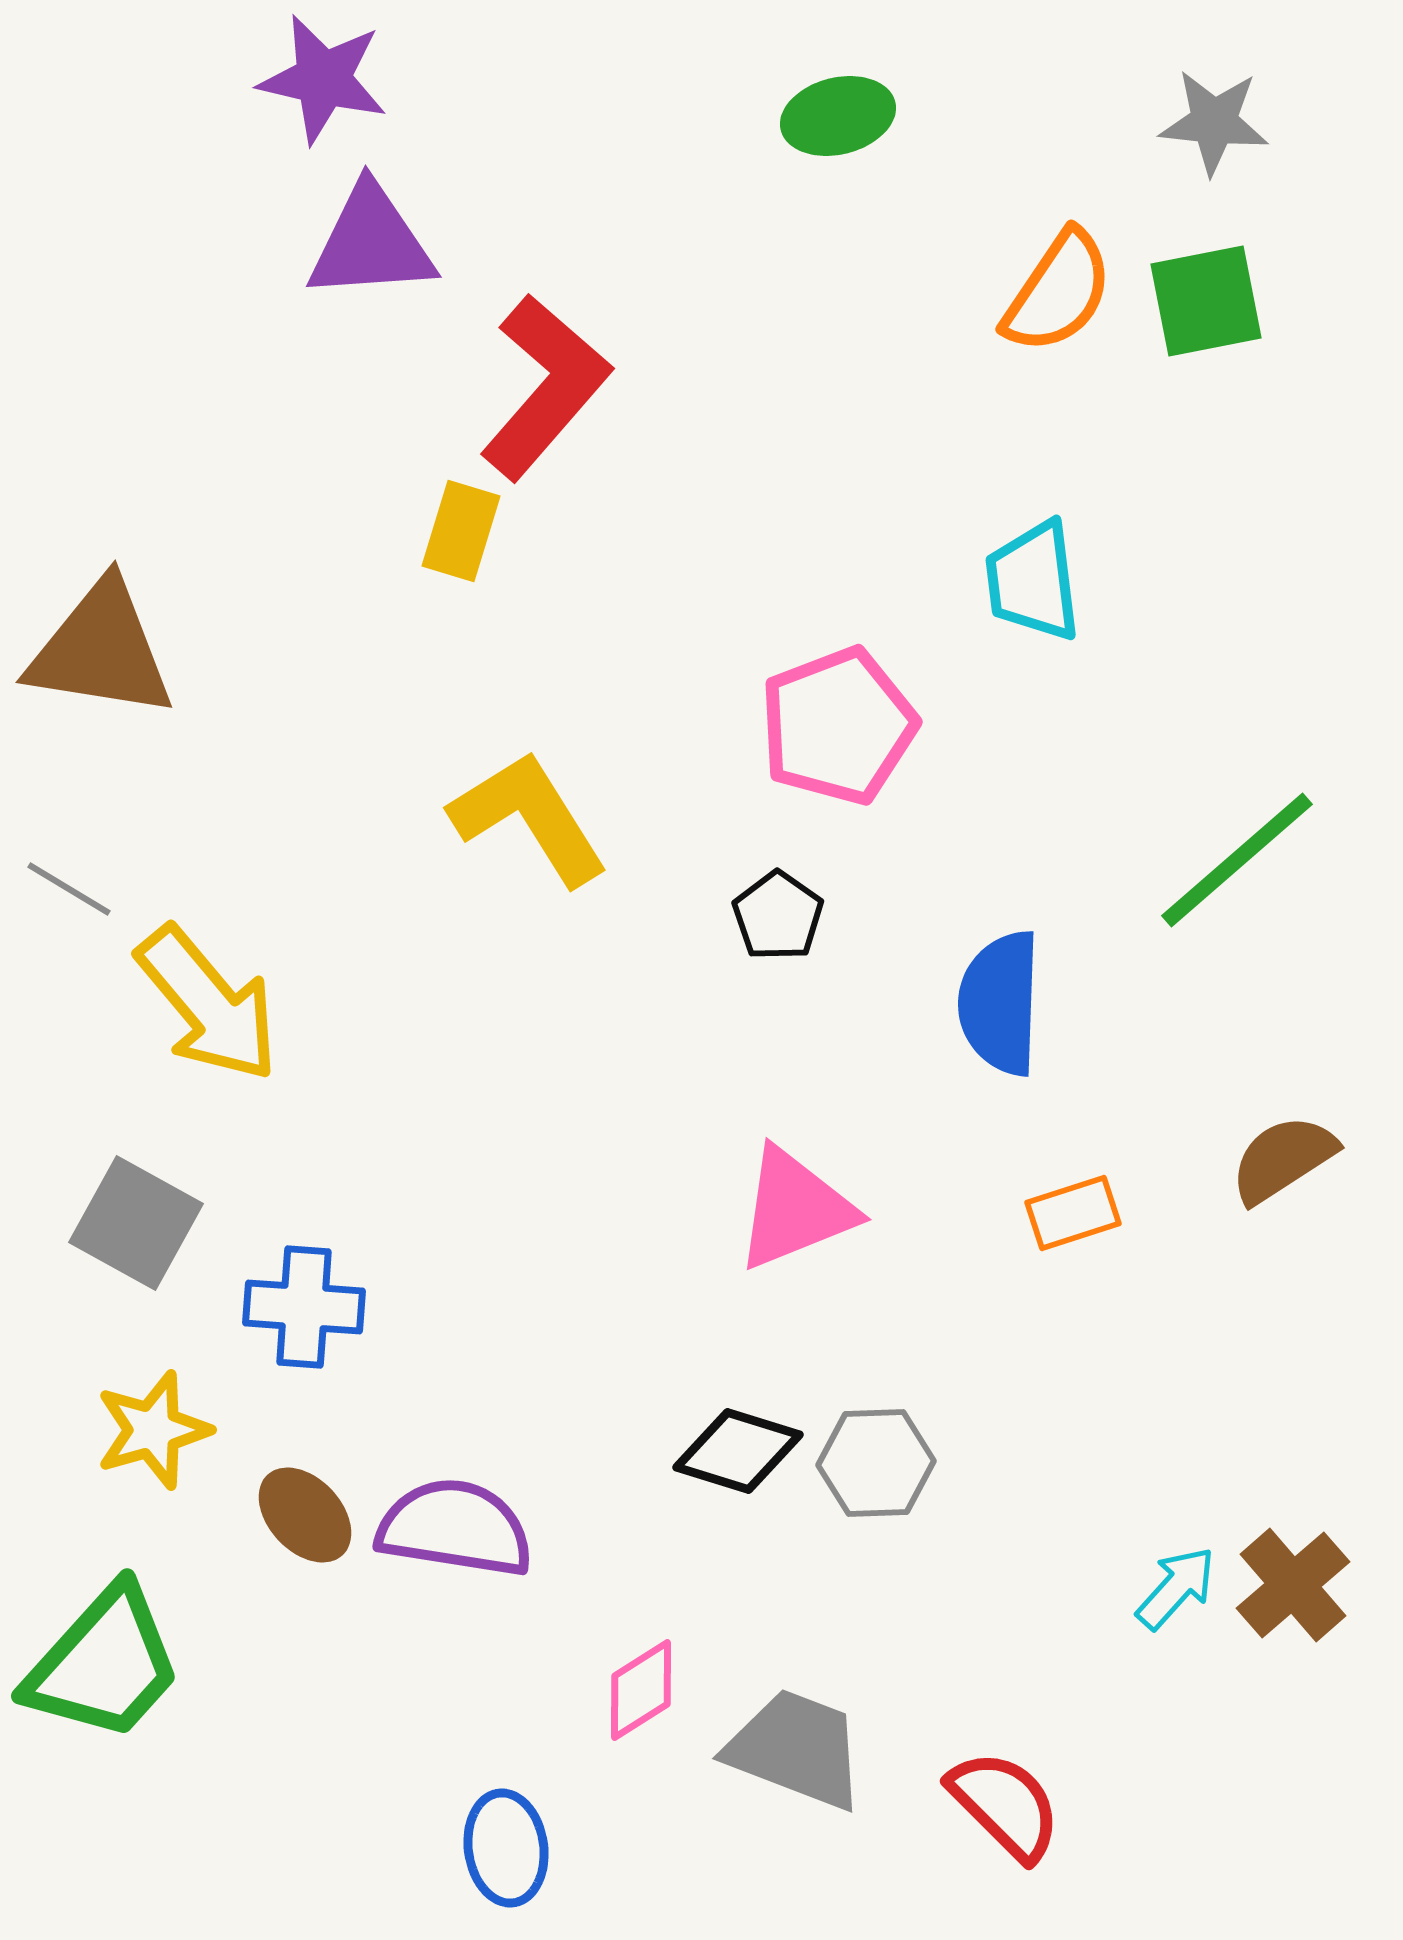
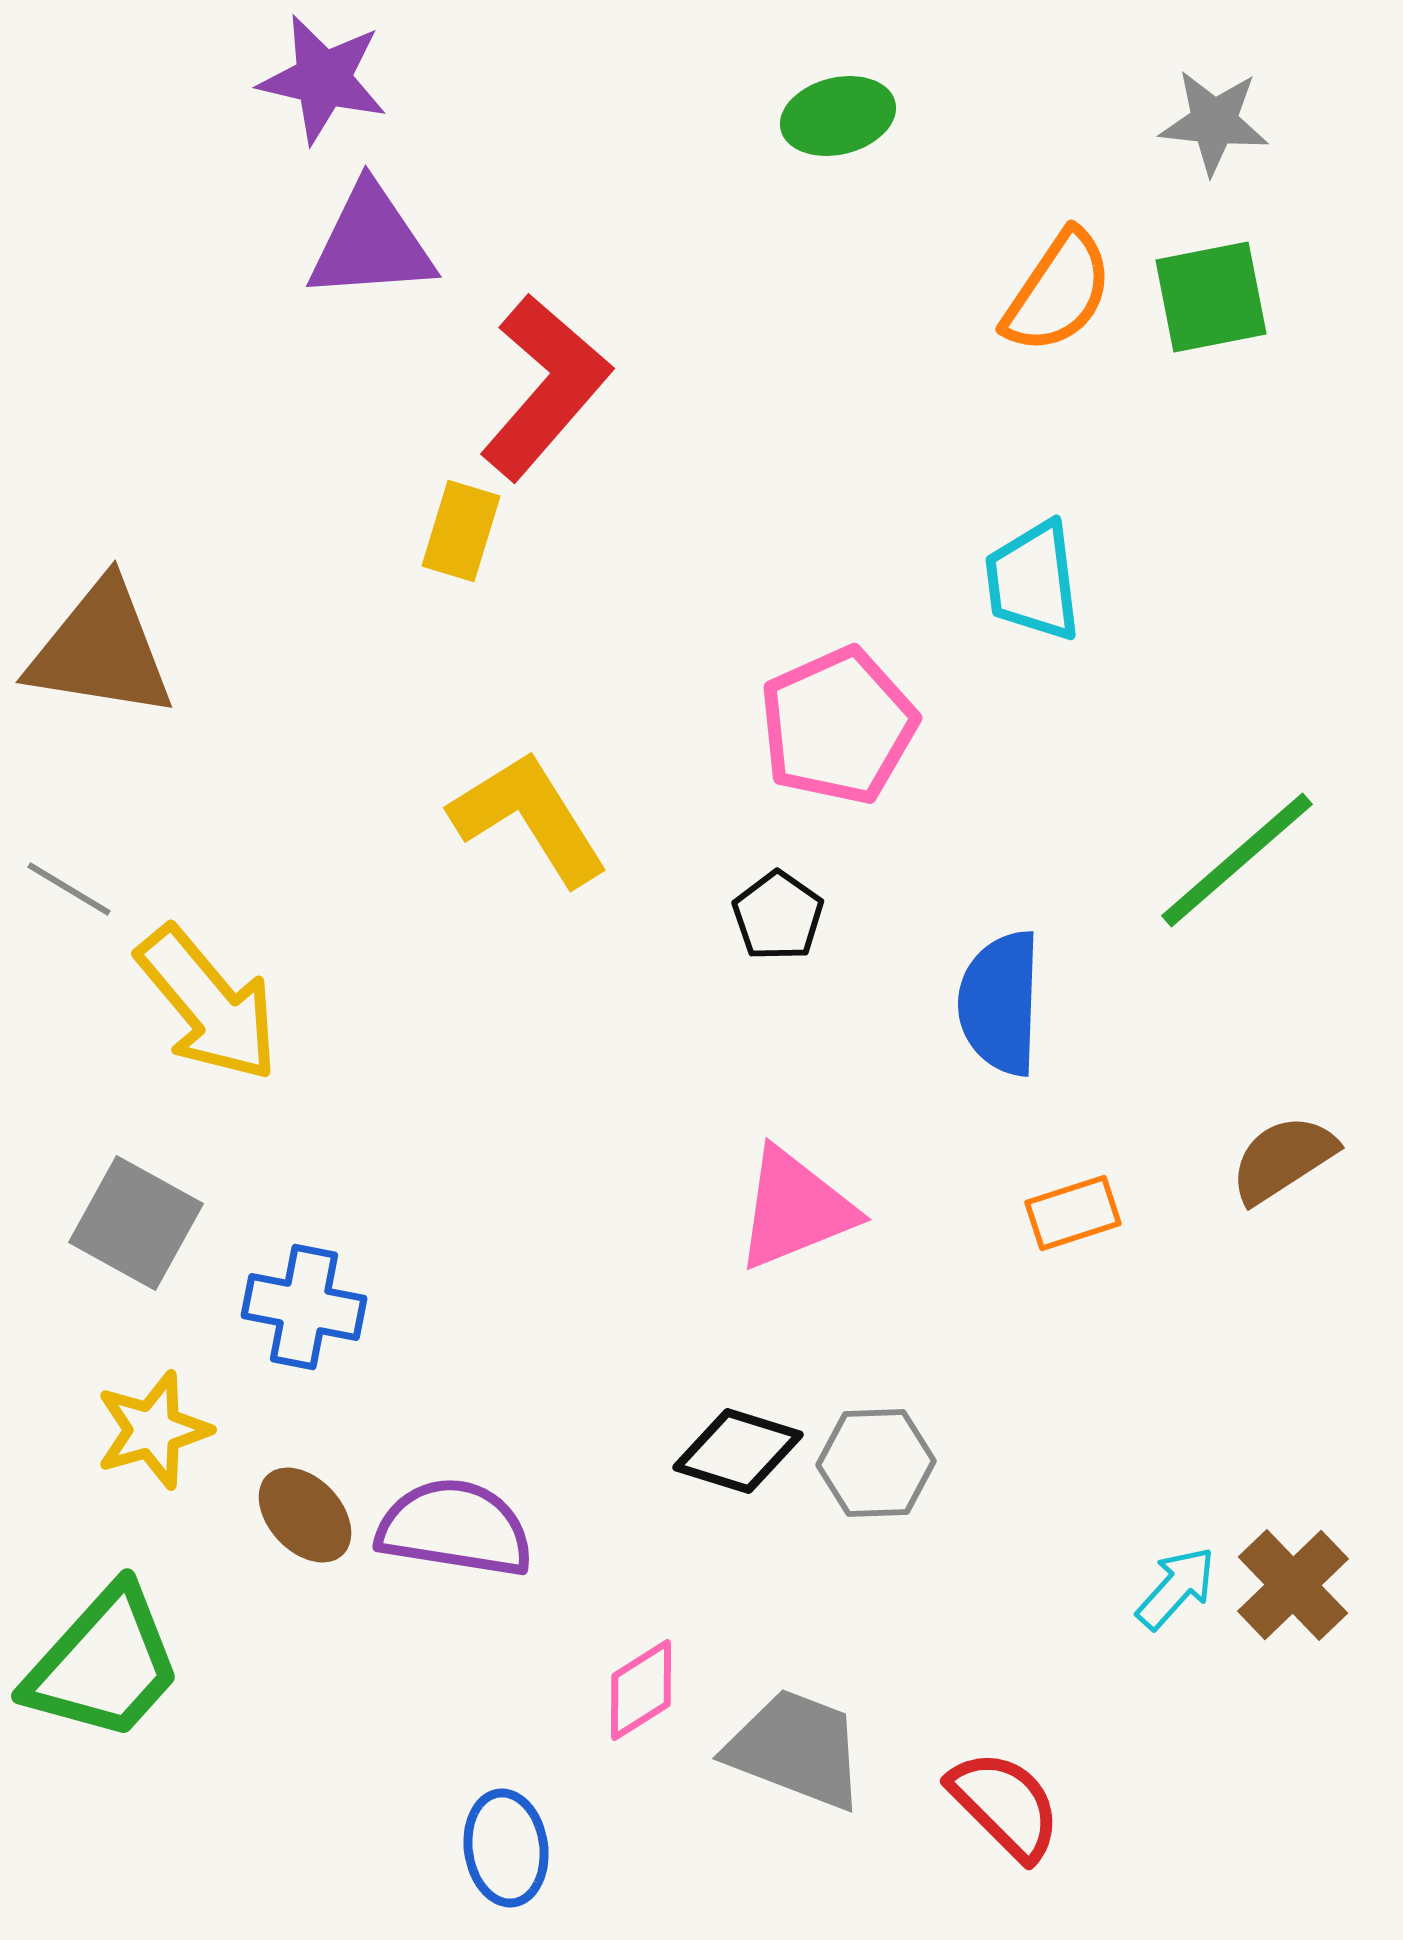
green square: moved 5 px right, 4 px up
pink pentagon: rotated 3 degrees counterclockwise
blue cross: rotated 7 degrees clockwise
brown cross: rotated 3 degrees counterclockwise
